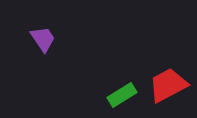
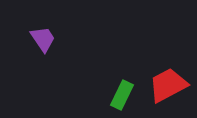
green rectangle: rotated 32 degrees counterclockwise
